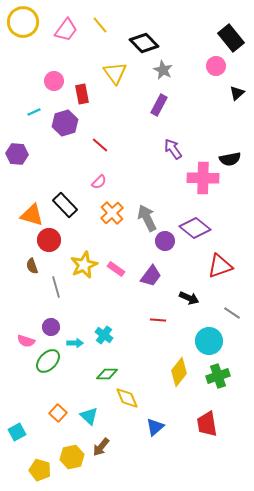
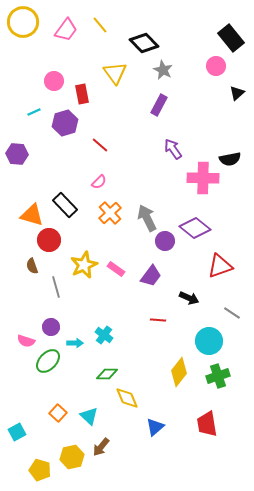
orange cross at (112, 213): moved 2 px left
